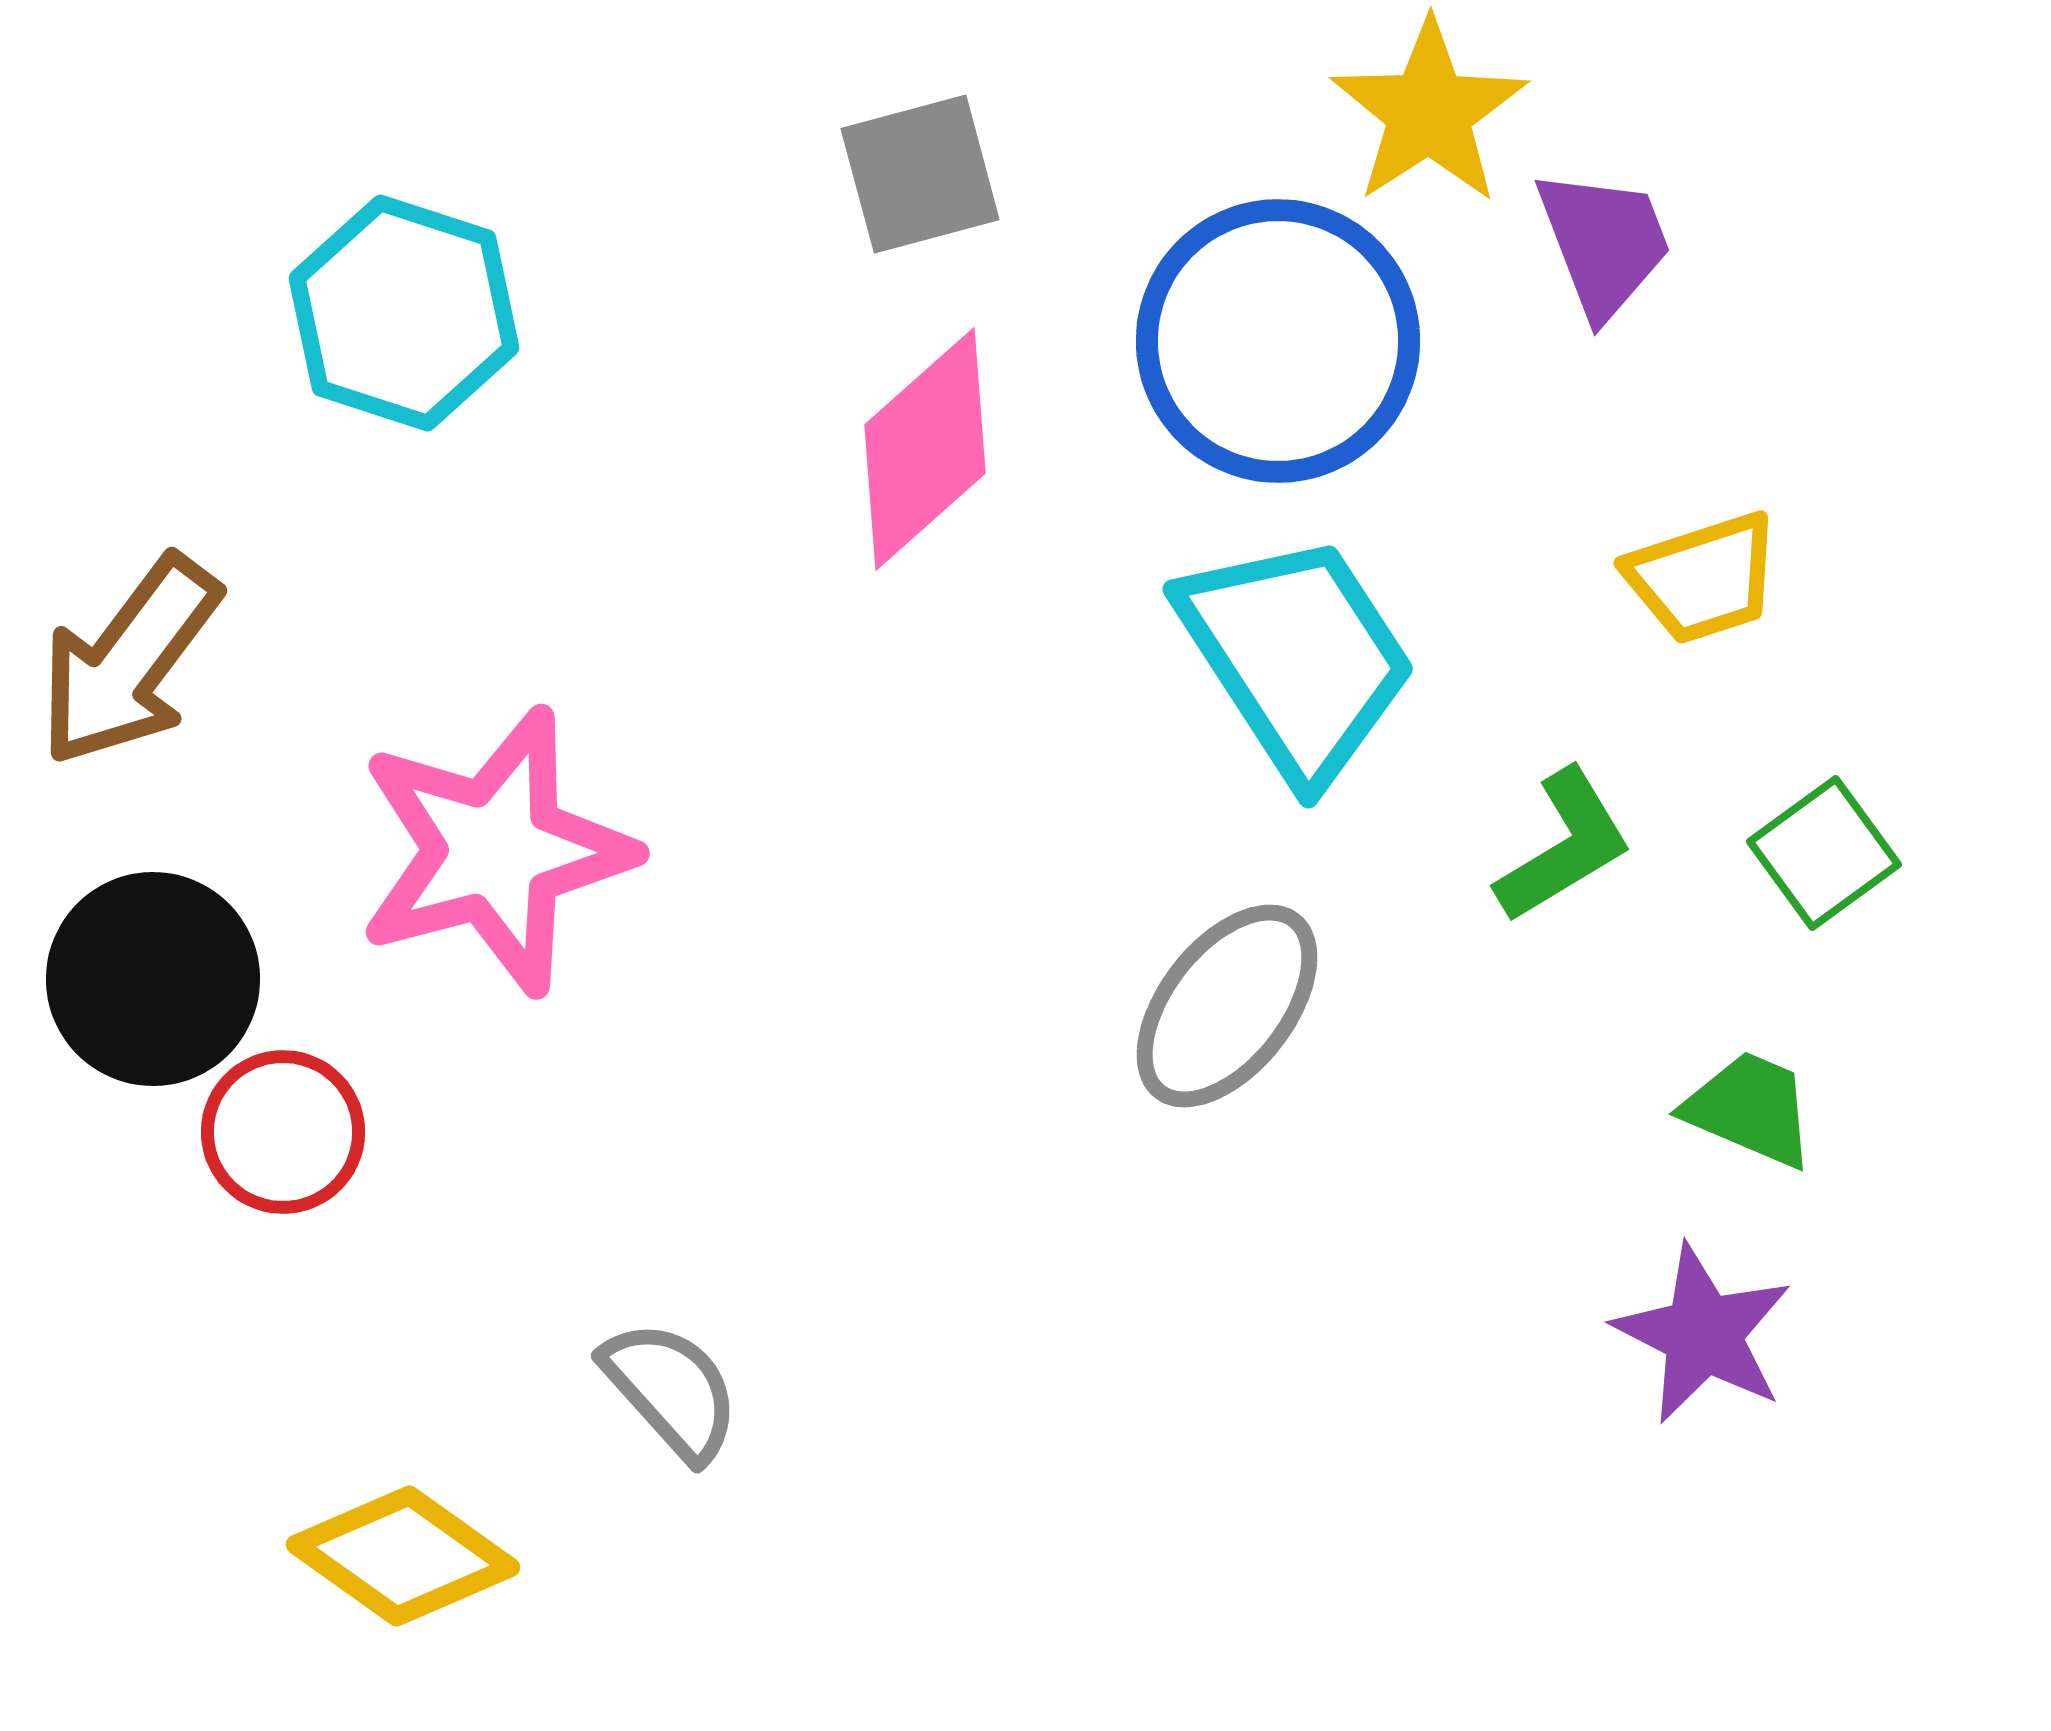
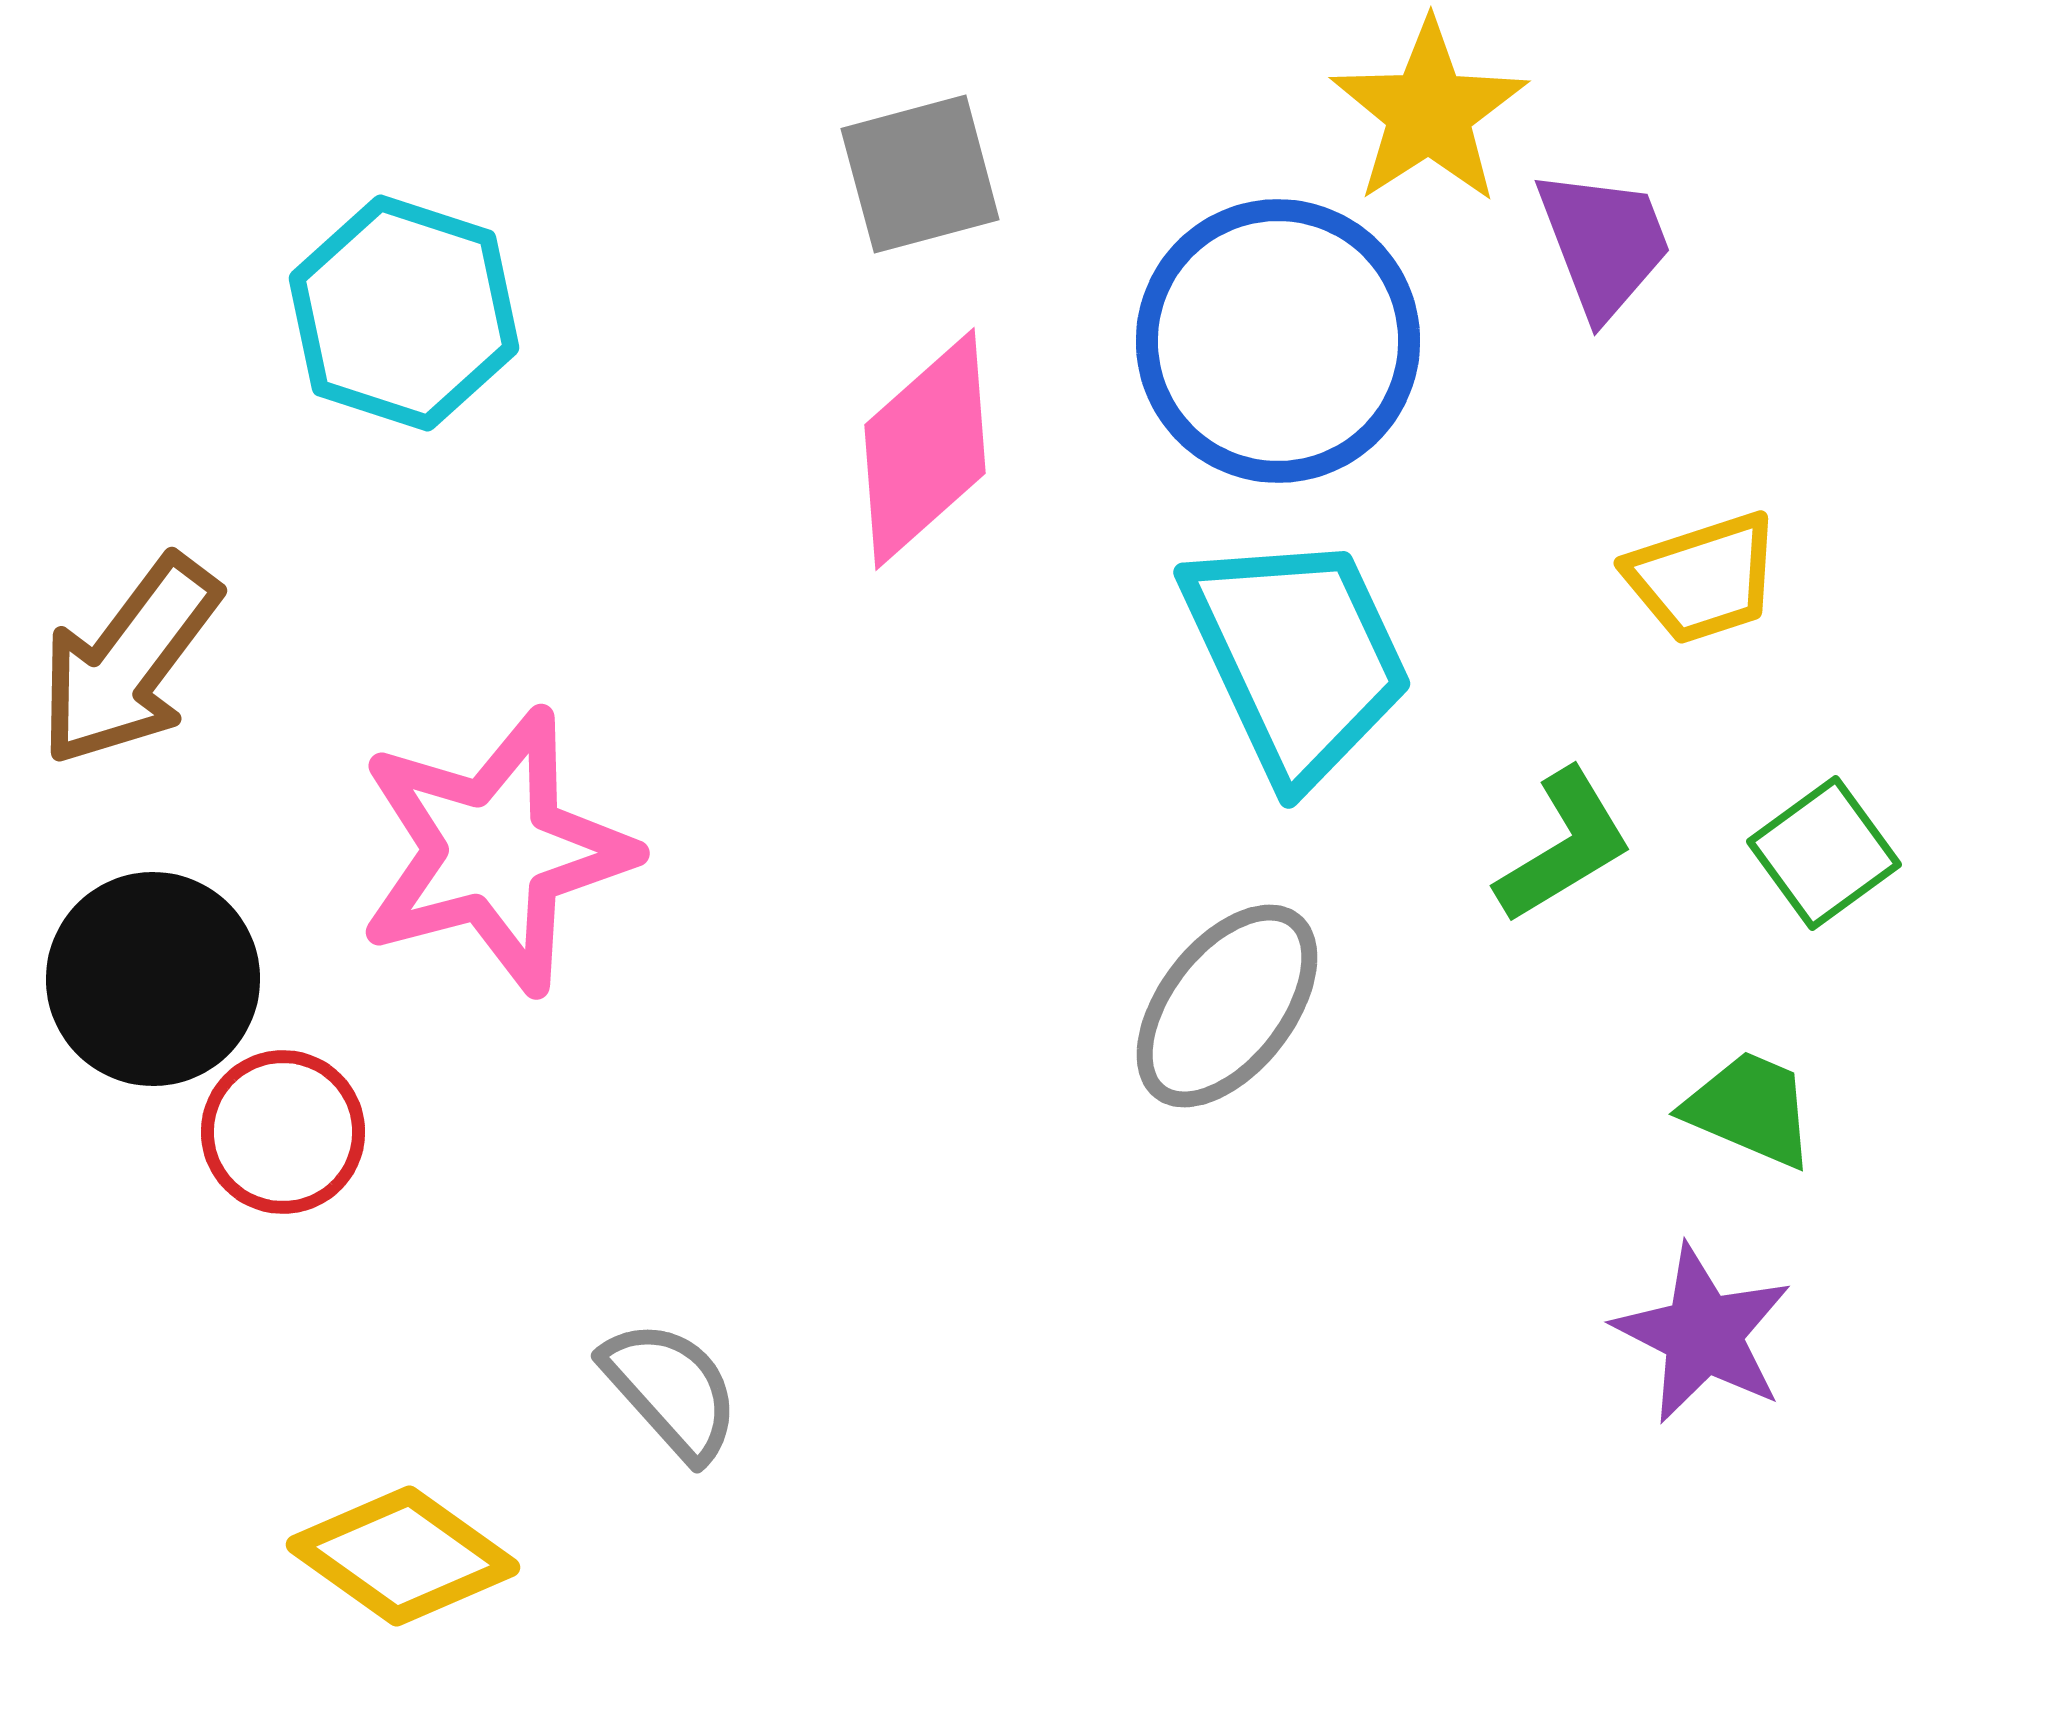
cyan trapezoid: rotated 8 degrees clockwise
